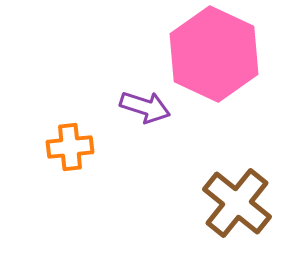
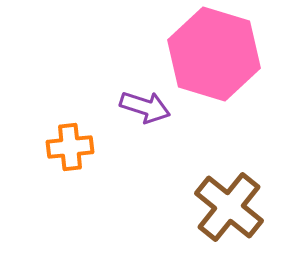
pink hexagon: rotated 8 degrees counterclockwise
brown cross: moved 8 px left, 4 px down
